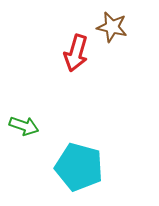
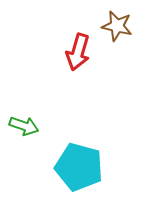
brown star: moved 5 px right, 1 px up
red arrow: moved 2 px right, 1 px up
